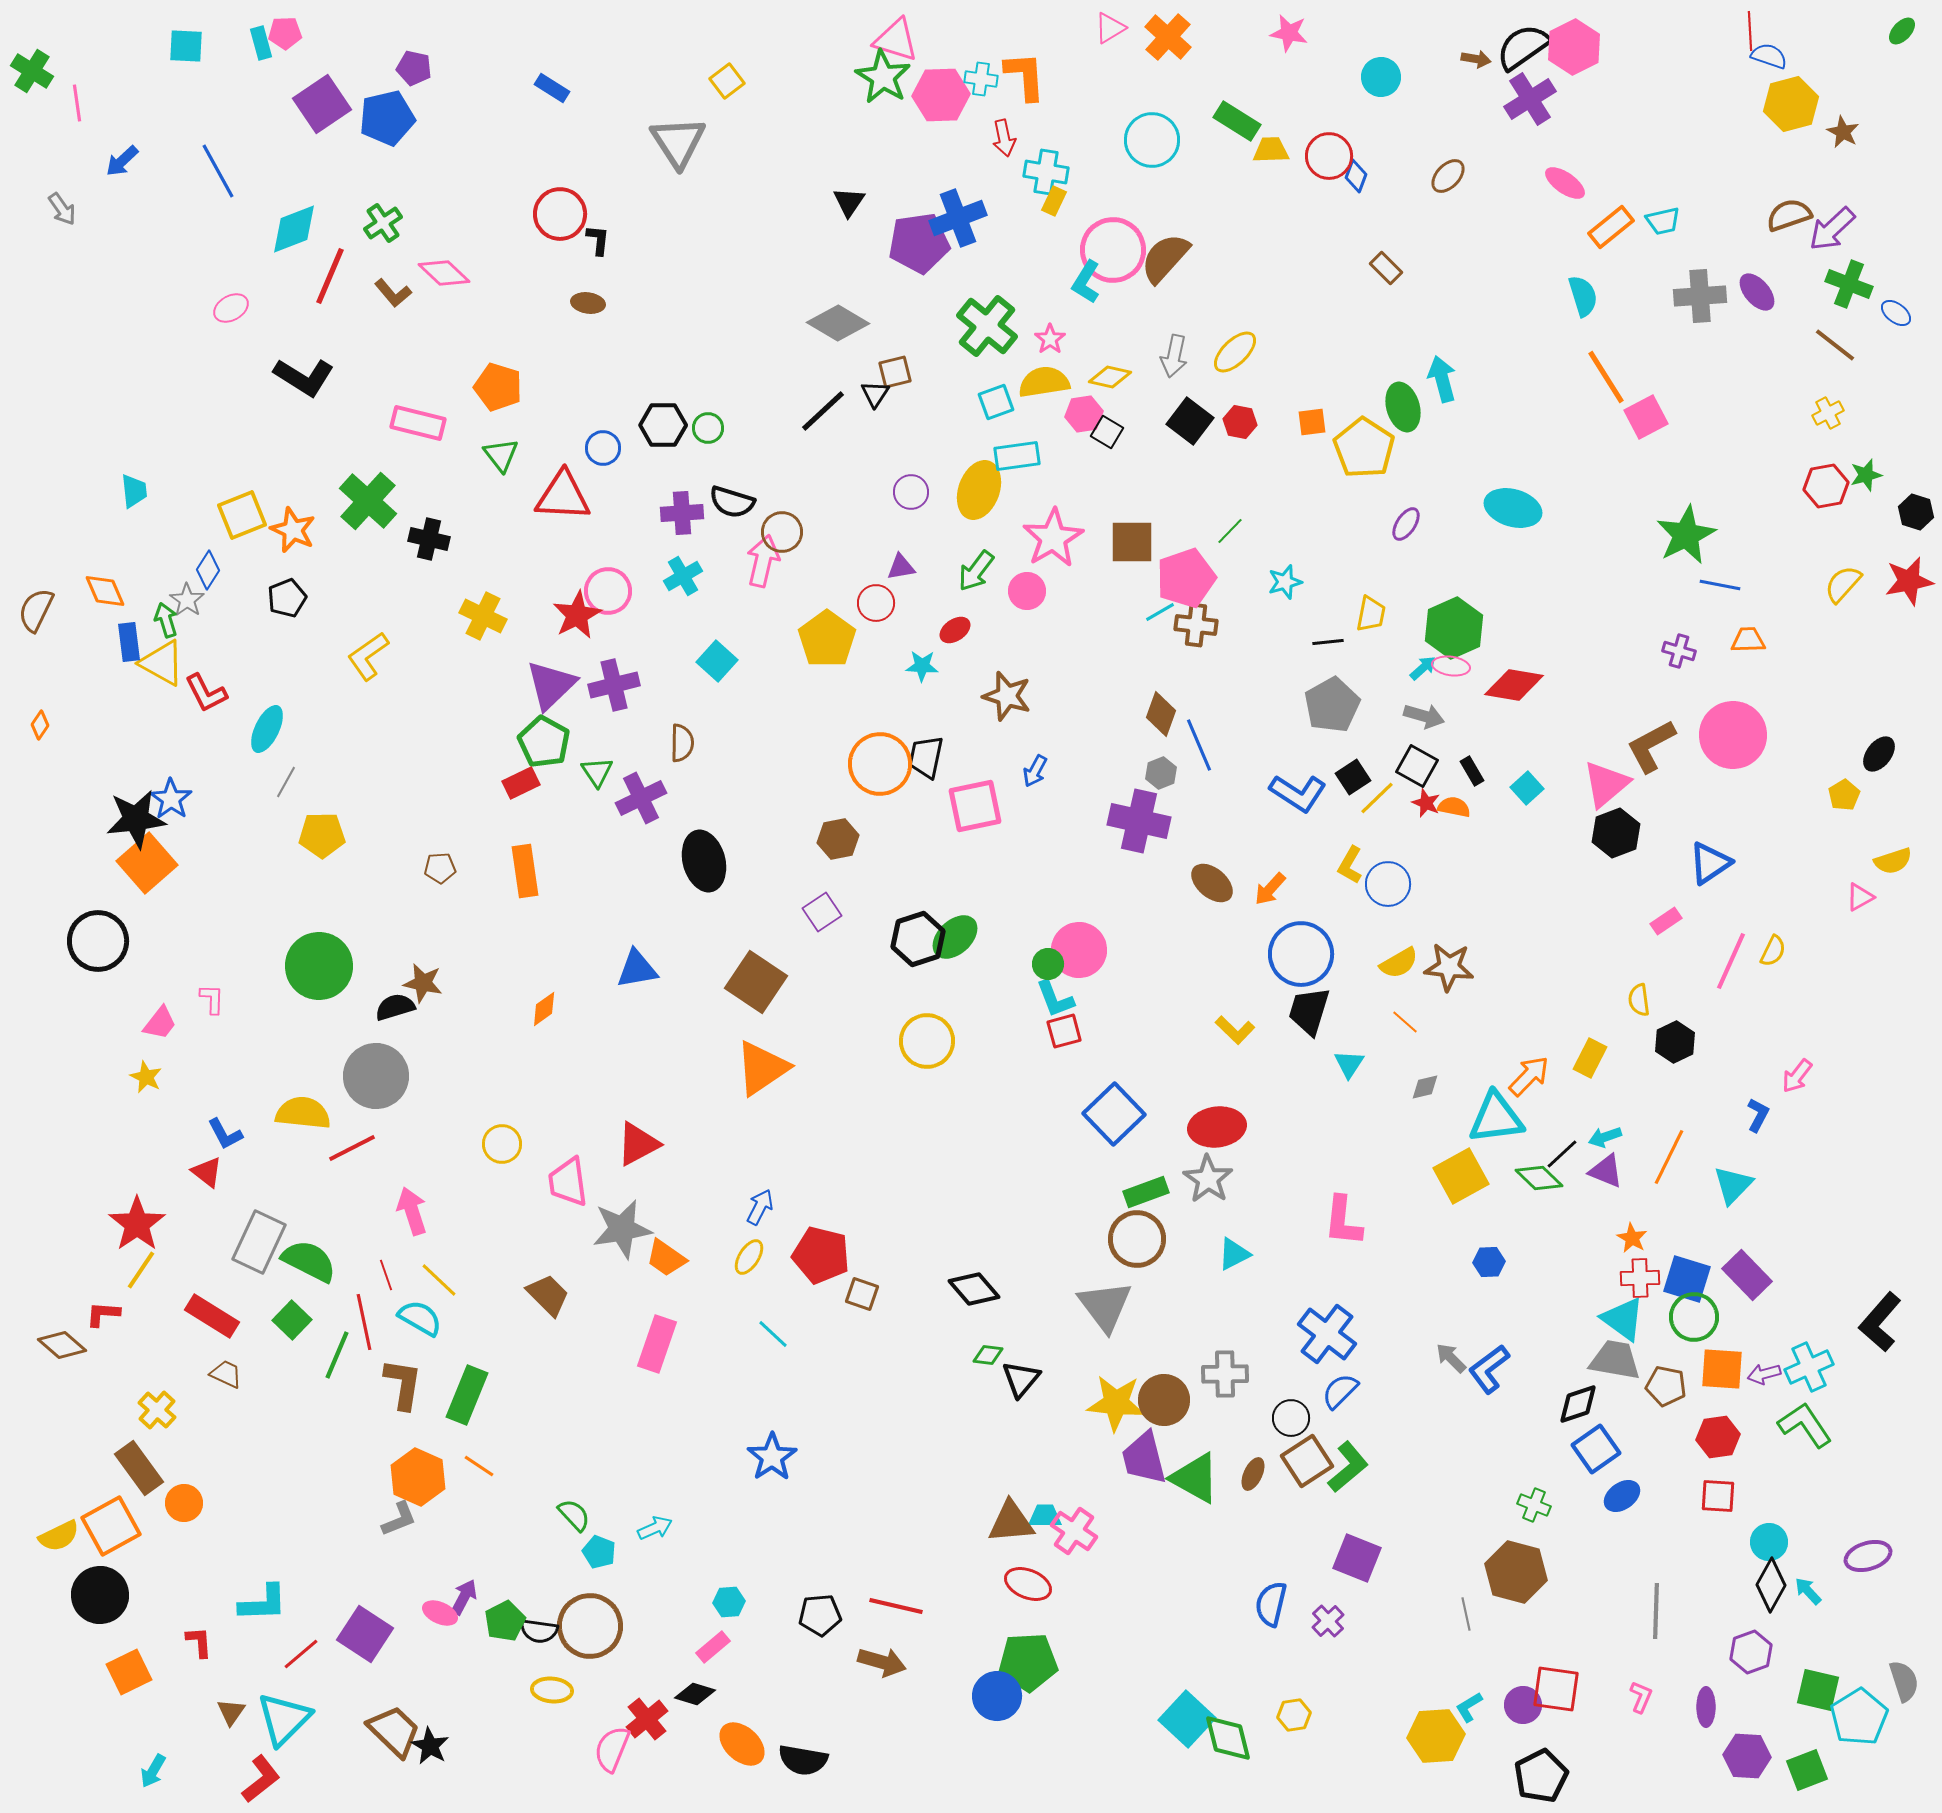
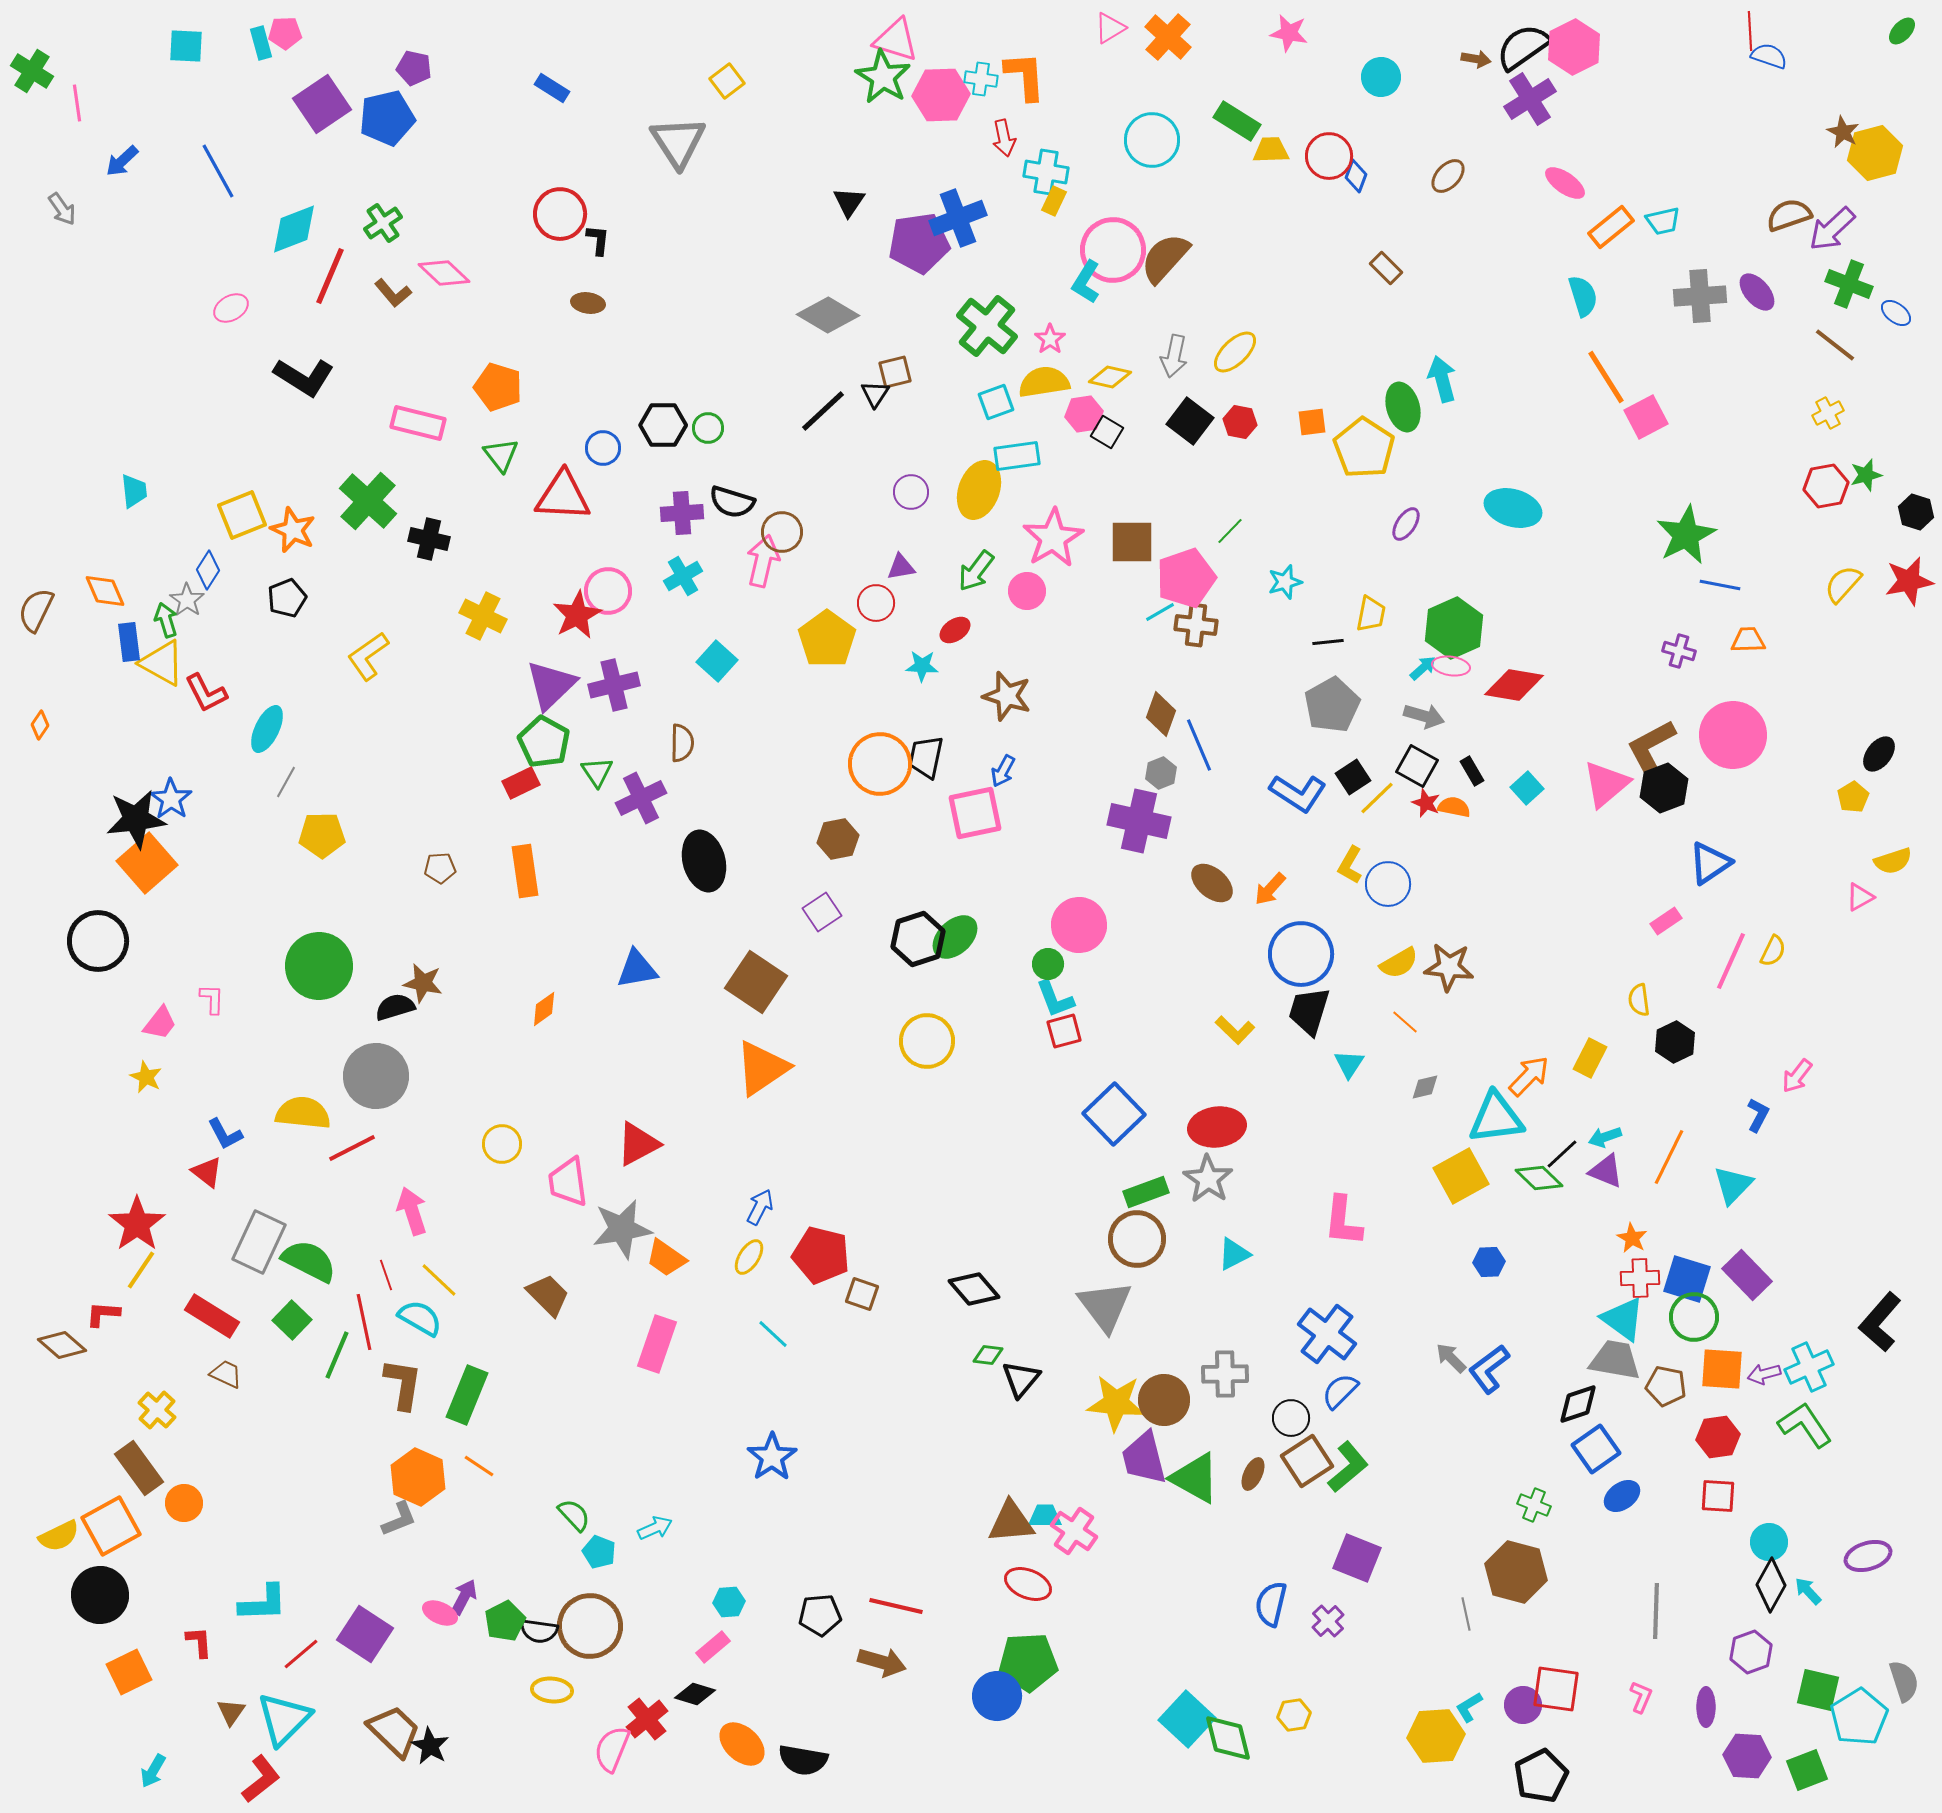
yellow hexagon at (1791, 104): moved 84 px right, 49 px down
gray diamond at (838, 323): moved 10 px left, 8 px up
blue arrow at (1035, 771): moved 32 px left
yellow pentagon at (1844, 795): moved 9 px right, 2 px down
pink square at (975, 806): moved 7 px down
black hexagon at (1616, 833): moved 48 px right, 45 px up
pink circle at (1079, 950): moved 25 px up
